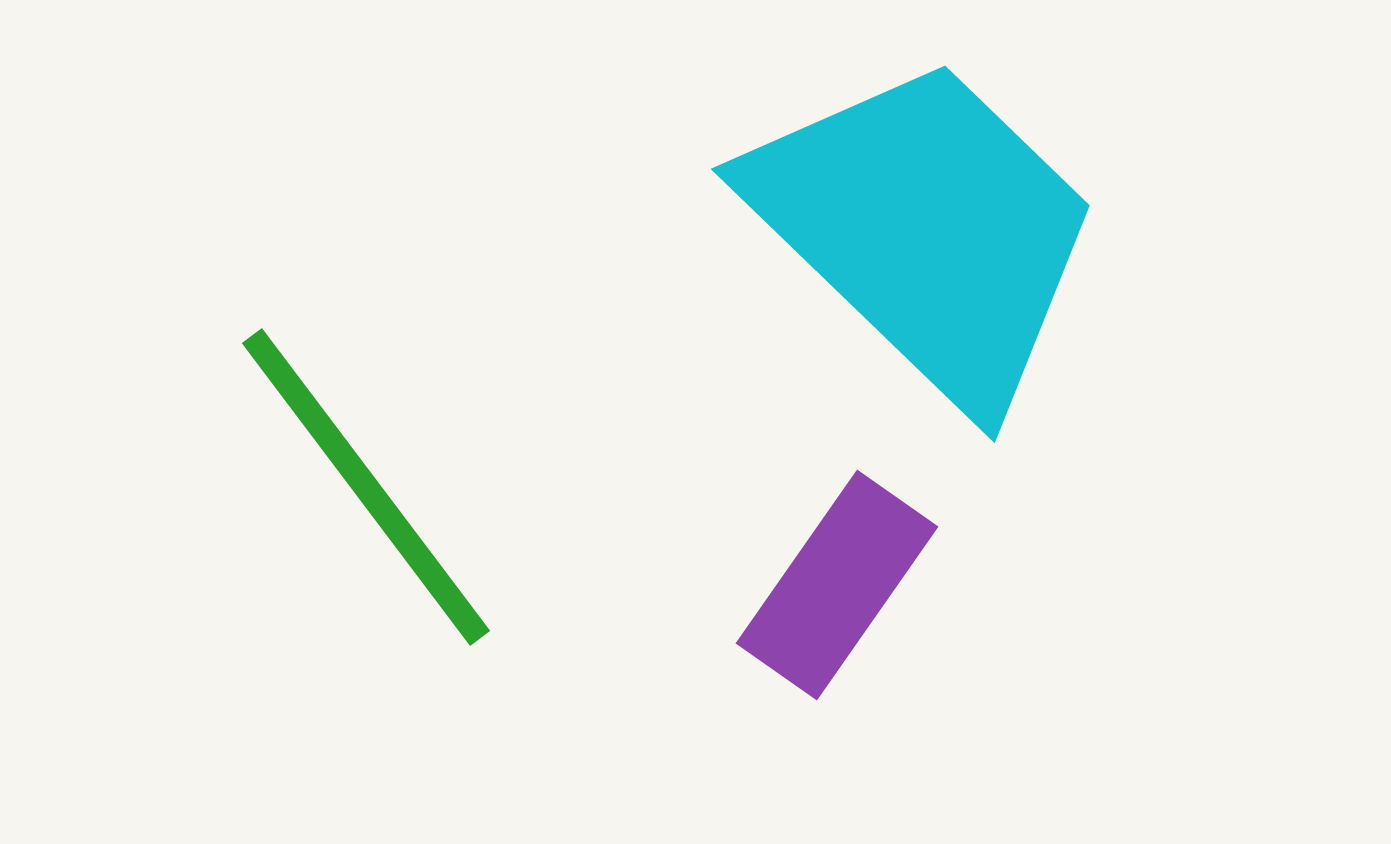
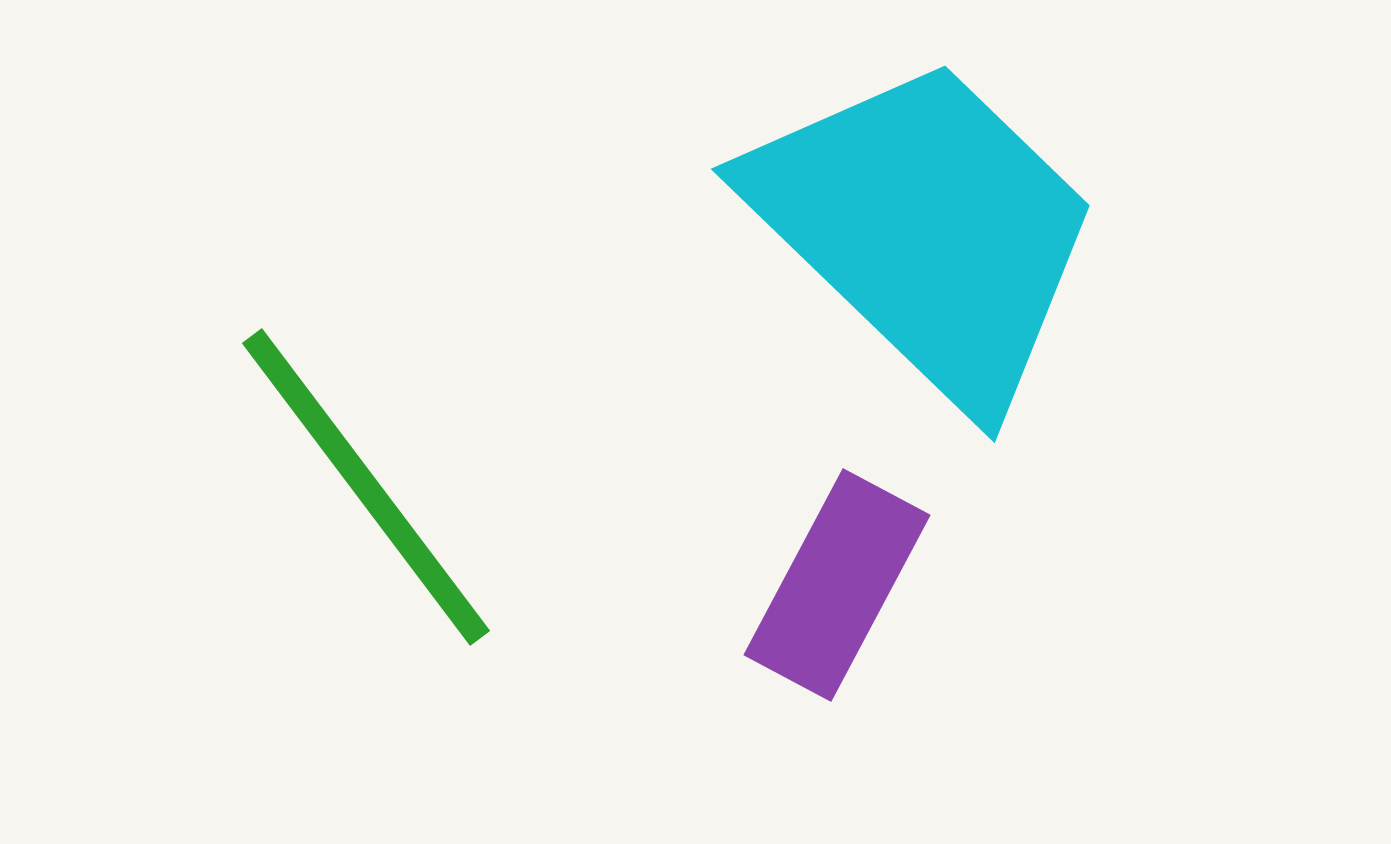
purple rectangle: rotated 7 degrees counterclockwise
